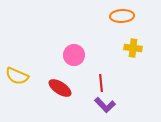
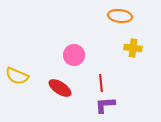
orange ellipse: moved 2 px left; rotated 10 degrees clockwise
purple L-shape: rotated 130 degrees clockwise
